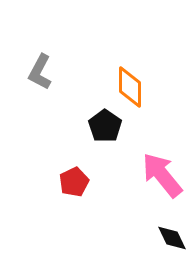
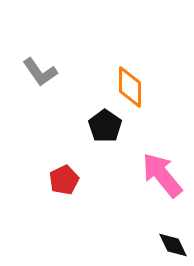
gray L-shape: rotated 63 degrees counterclockwise
red pentagon: moved 10 px left, 2 px up
black diamond: moved 1 px right, 7 px down
